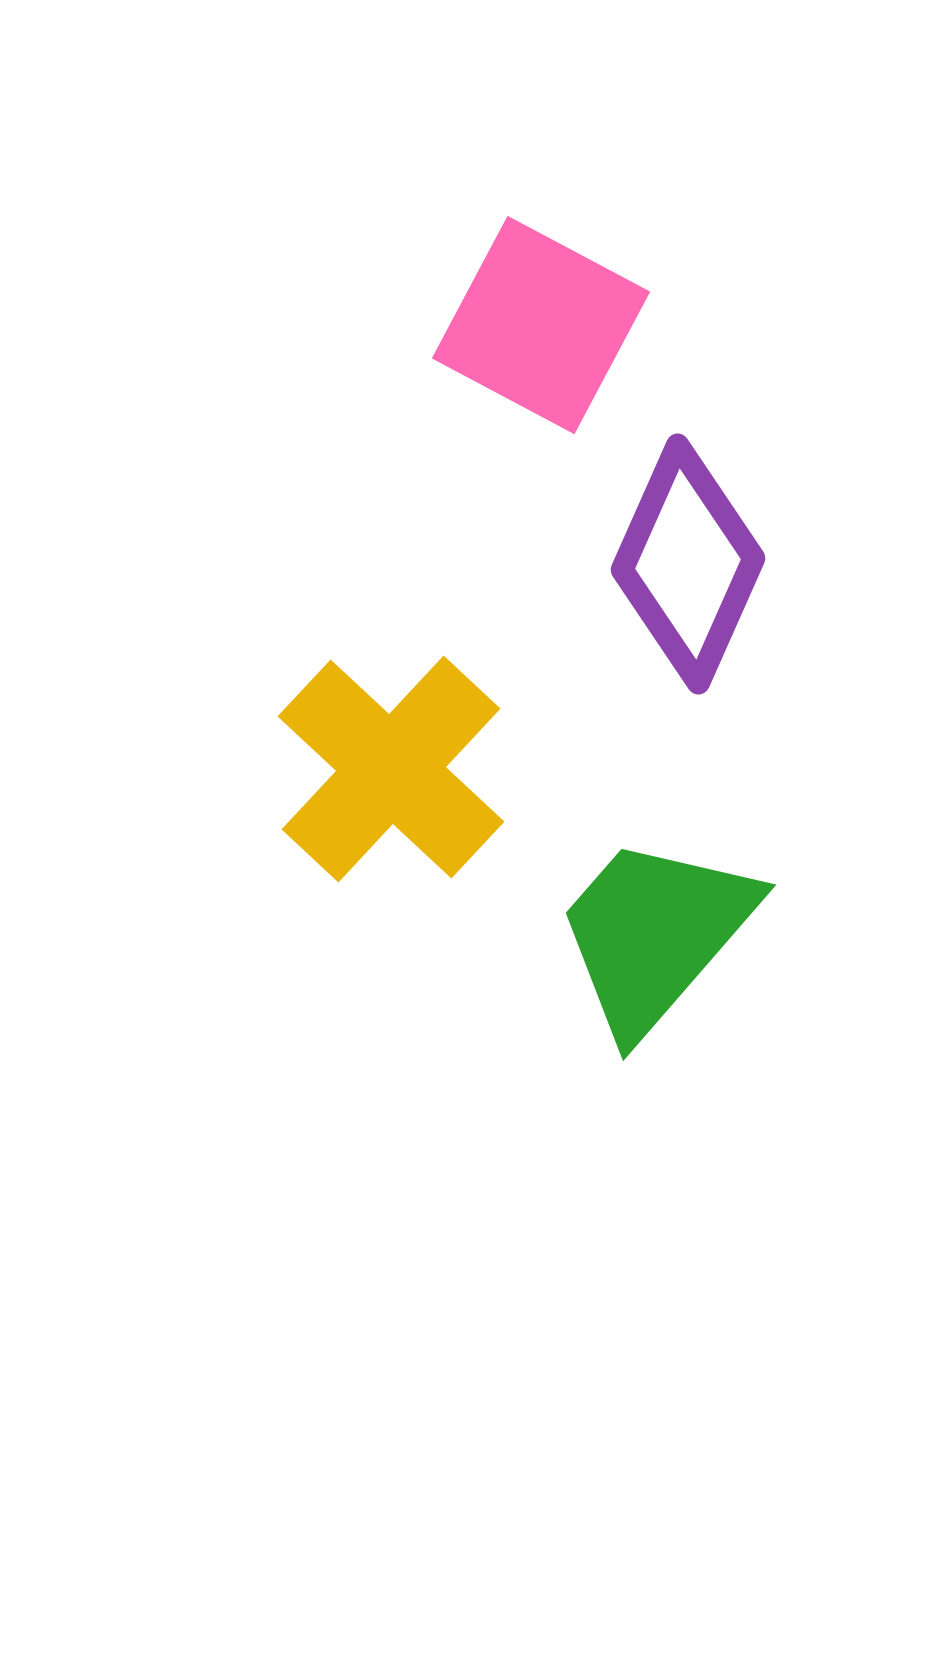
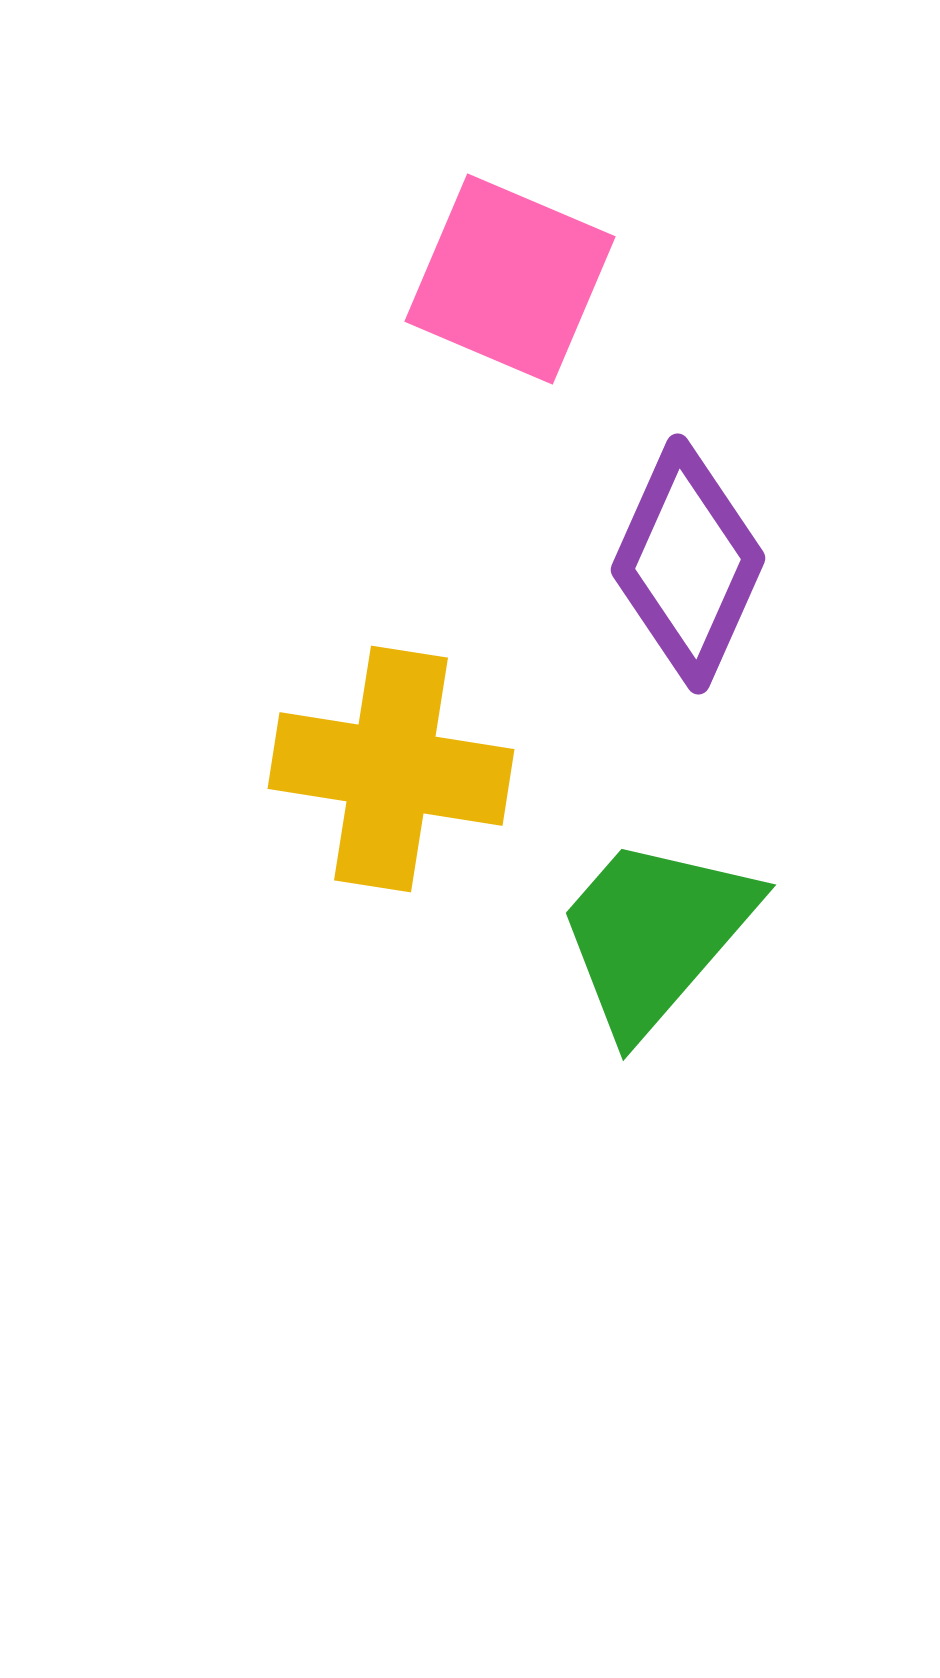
pink square: moved 31 px left, 46 px up; rotated 5 degrees counterclockwise
yellow cross: rotated 34 degrees counterclockwise
